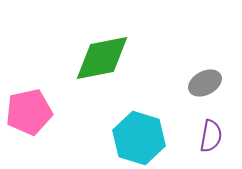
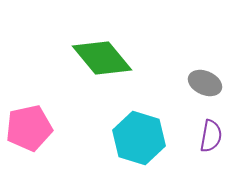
green diamond: rotated 62 degrees clockwise
gray ellipse: rotated 52 degrees clockwise
pink pentagon: moved 16 px down
